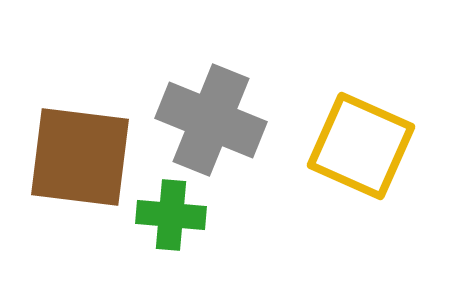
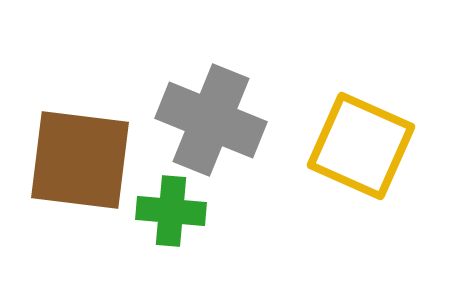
brown square: moved 3 px down
green cross: moved 4 px up
